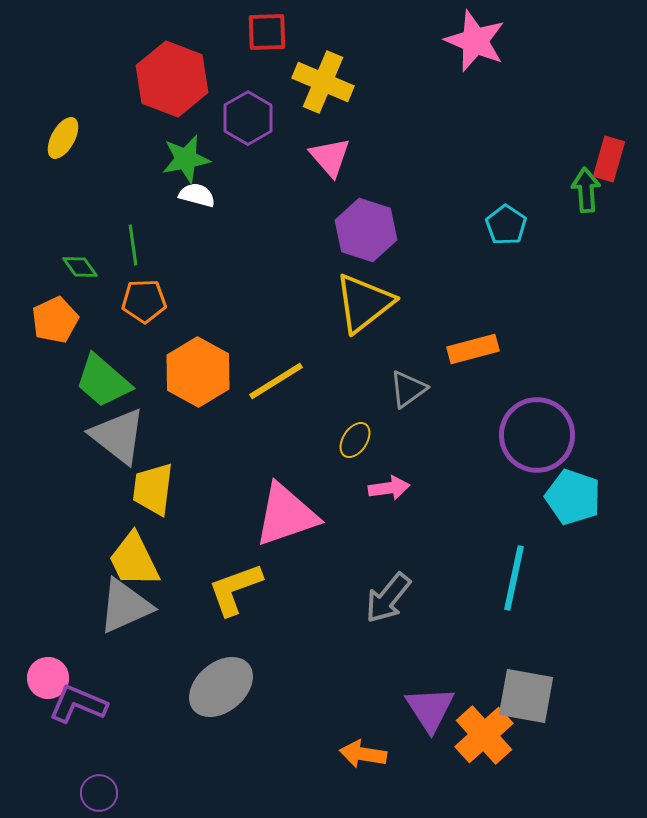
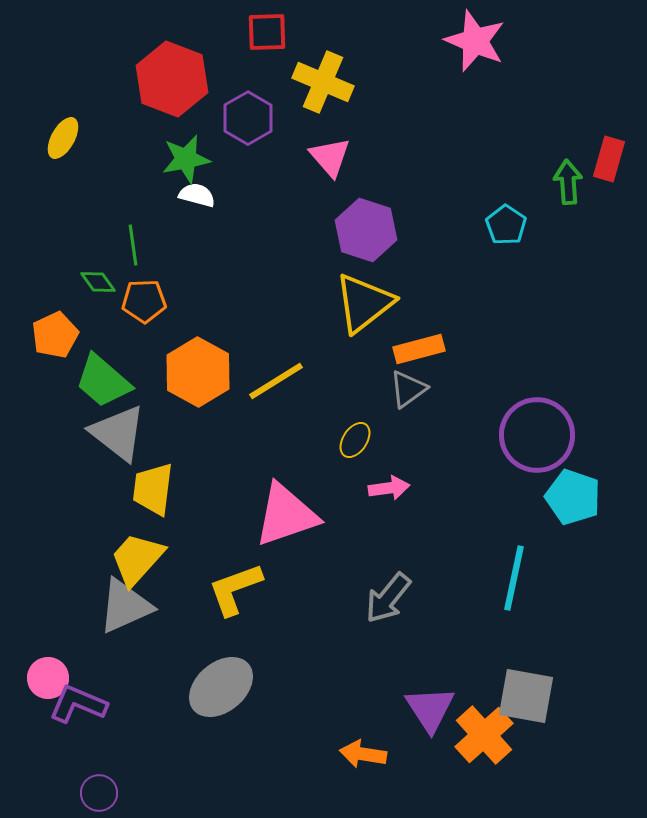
green arrow at (586, 190): moved 18 px left, 8 px up
green diamond at (80, 267): moved 18 px right, 15 px down
orange pentagon at (55, 320): moved 15 px down
orange rectangle at (473, 349): moved 54 px left
gray triangle at (118, 436): moved 3 px up
yellow trapezoid at (134, 560): moved 3 px right, 1 px up; rotated 68 degrees clockwise
